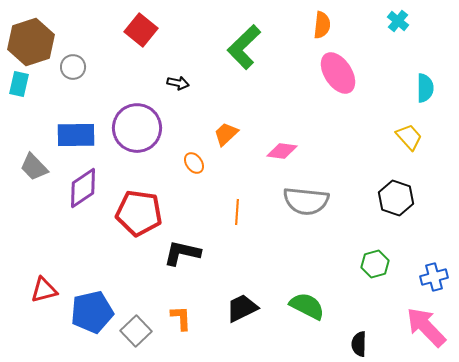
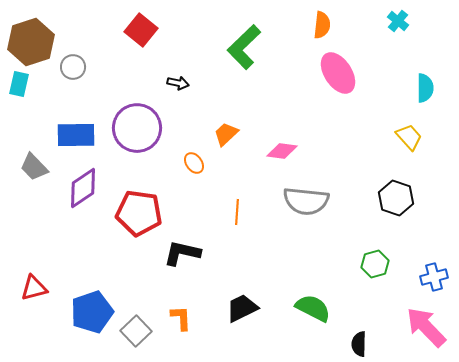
red triangle: moved 10 px left, 2 px up
green semicircle: moved 6 px right, 2 px down
blue pentagon: rotated 6 degrees counterclockwise
